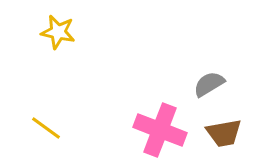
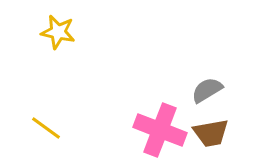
gray semicircle: moved 2 px left, 6 px down
brown trapezoid: moved 13 px left
